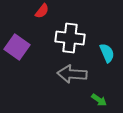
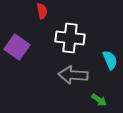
red semicircle: rotated 49 degrees counterclockwise
cyan semicircle: moved 3 px right, 7 px down
gray arrow: moved 1 px right, 1 px down
